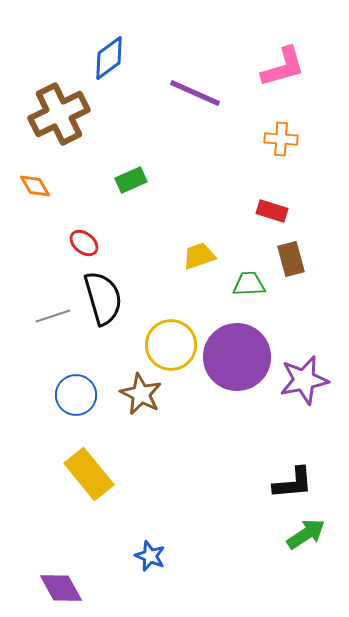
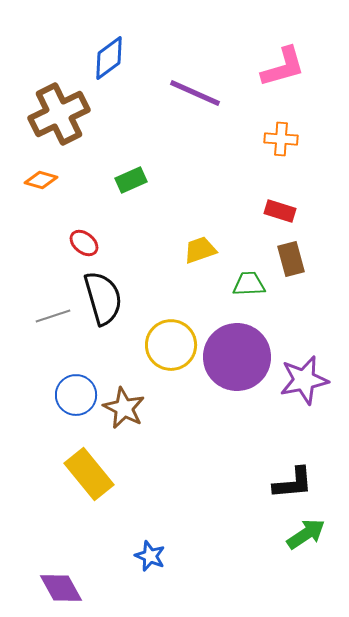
orange diamond: moved 6 px right, 6 px up; rotated 44 degrees counterclockwise
red rectangle: moved 8 px right
yellow trapezoid: moved 1 px right, 6 px up
brown star: moved 17 px left, 14 px down
